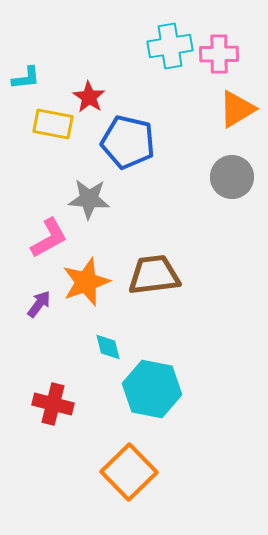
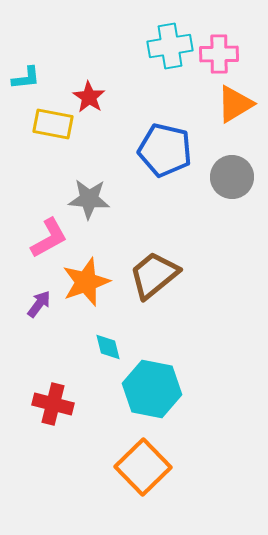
orange triangle: moved 2 px left, 5 px up
blue pentagon: moved 37 px right, 8 px down
brown trapezoid: rotated 32 degrees counterclockwise
orange square: moved 14 px right, 5 px up
